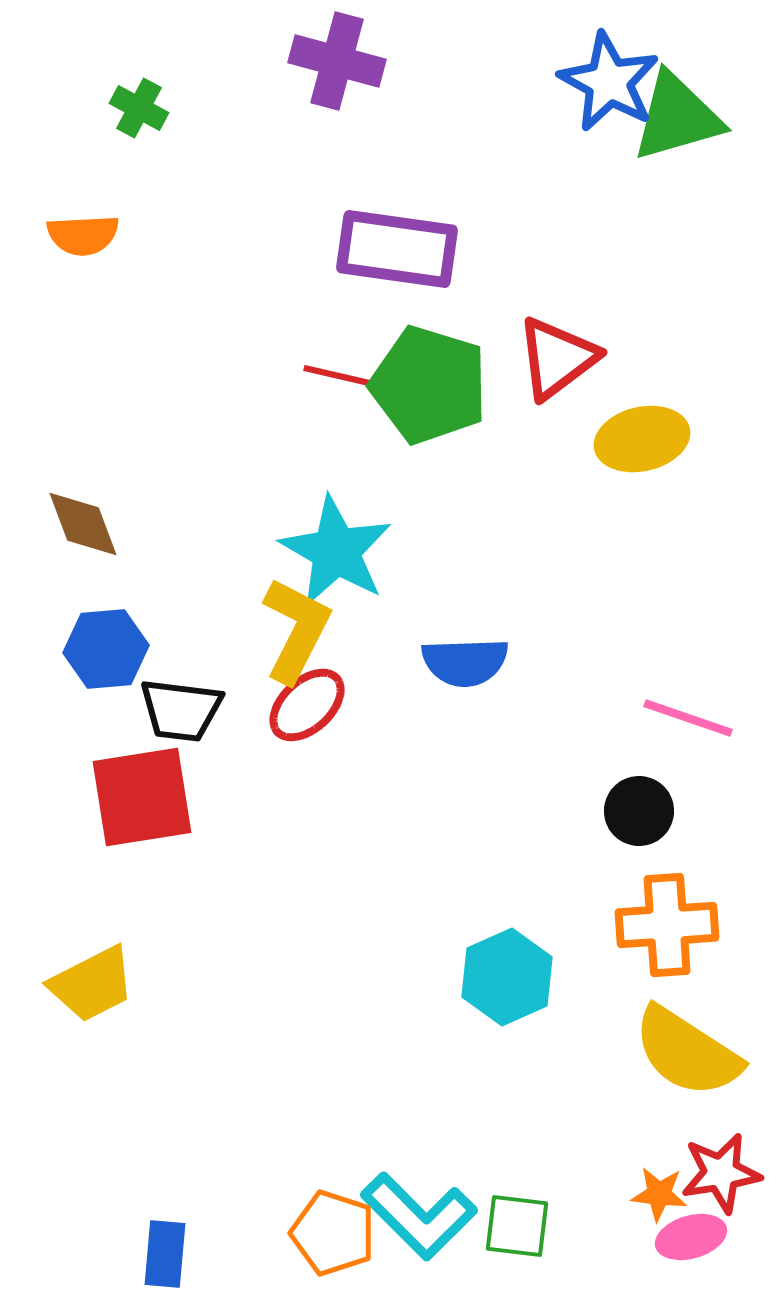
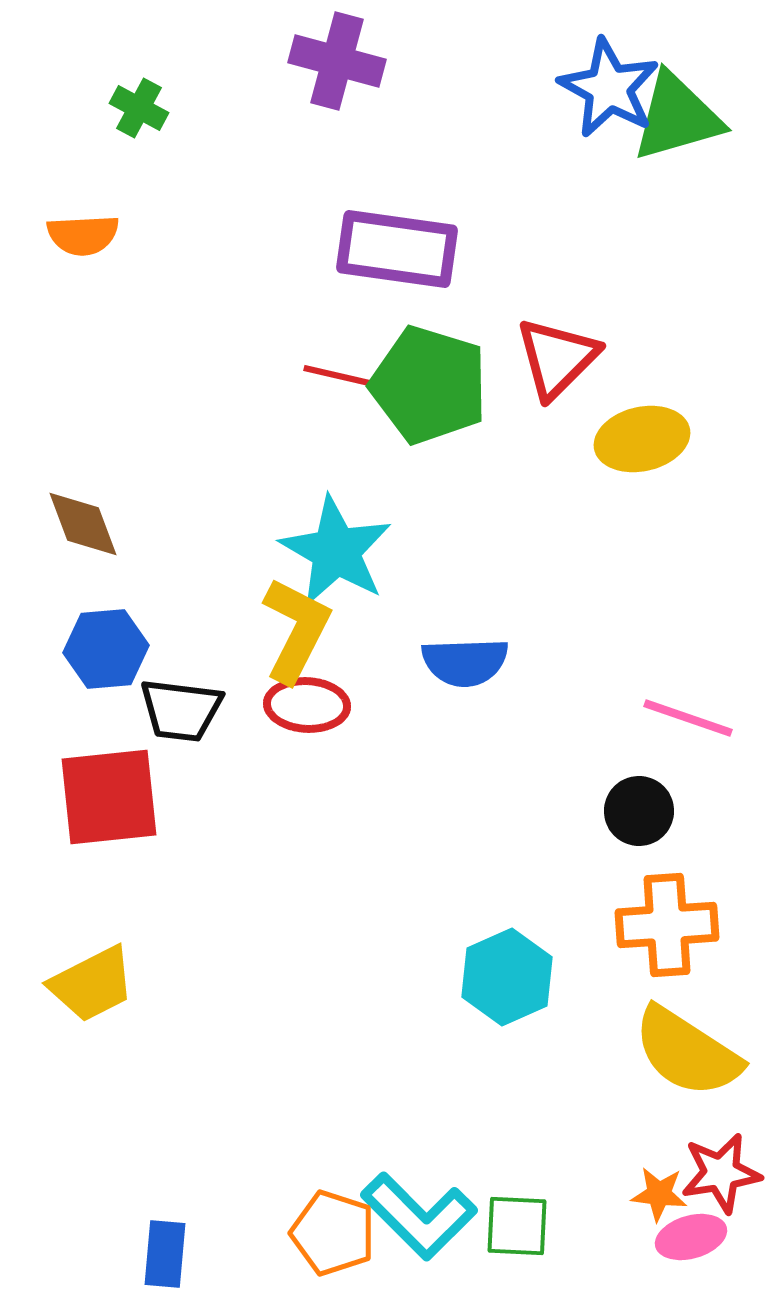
blue star: moved 6 px down
red triangle: rotated 8 degrees counterclockwise
red ellipse: rotated 46 degrees clockwise
red square: moved 33 px left; rotated 3 degrees clockwise
green square: rotated 4 degrees counterclockwise
